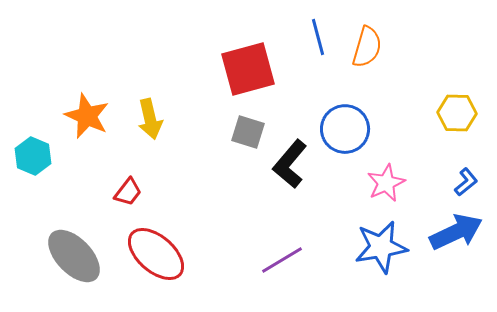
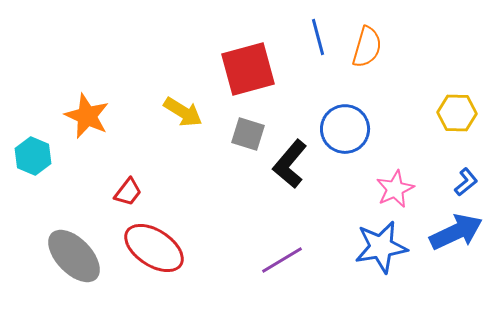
yellow arrow: moved 33 px right, 7 px up; rotated 45 degrees counterclockwise
gray square: moved 2 px down
pink star: moved 9 px right, 6 px down
red ellipse: moved 2 px left, 6 px up; rotated 8 degrees counterclockwise
